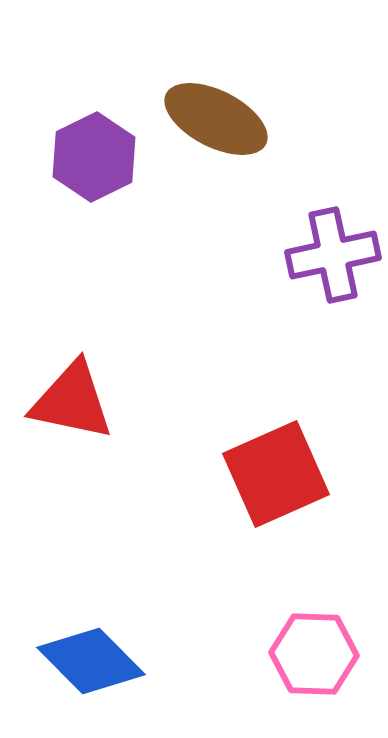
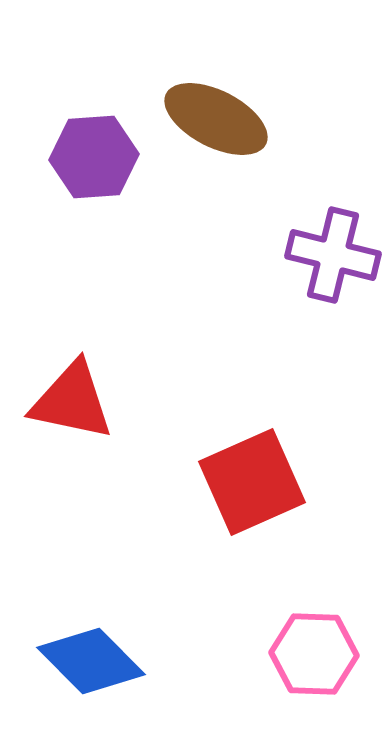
purple hexagon: rotated 22 degrees clockwise
purple cross: rotated 26 degrees clockwise
red square: moved 24 px left, 8 px down
